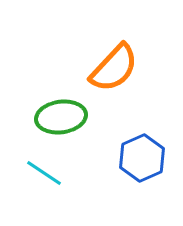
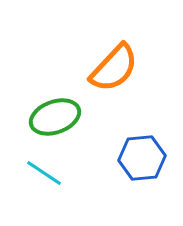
green ellipse: moved 6 px left; rotated 12 degrees counterclockwise
blue hexagon: rotated 18 degrees clockwise
